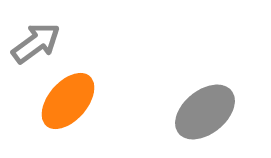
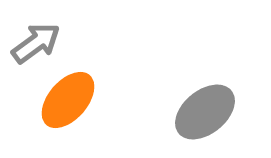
orange ellipse: moved 1 px up
